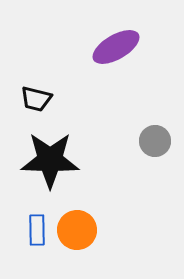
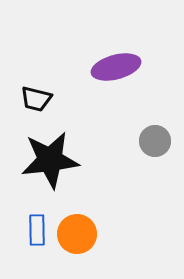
purple ellipse: moved 20 px down; rotated 15 degrees clockwise
black star: rotated 8 degrees counterclockwise
orange circle: moved 4 px down
